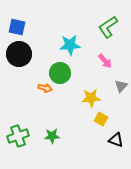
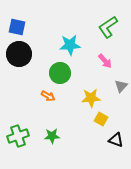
orange arrow: moved 3 px right, 8 px down; rotated 16 degrees clockwise
